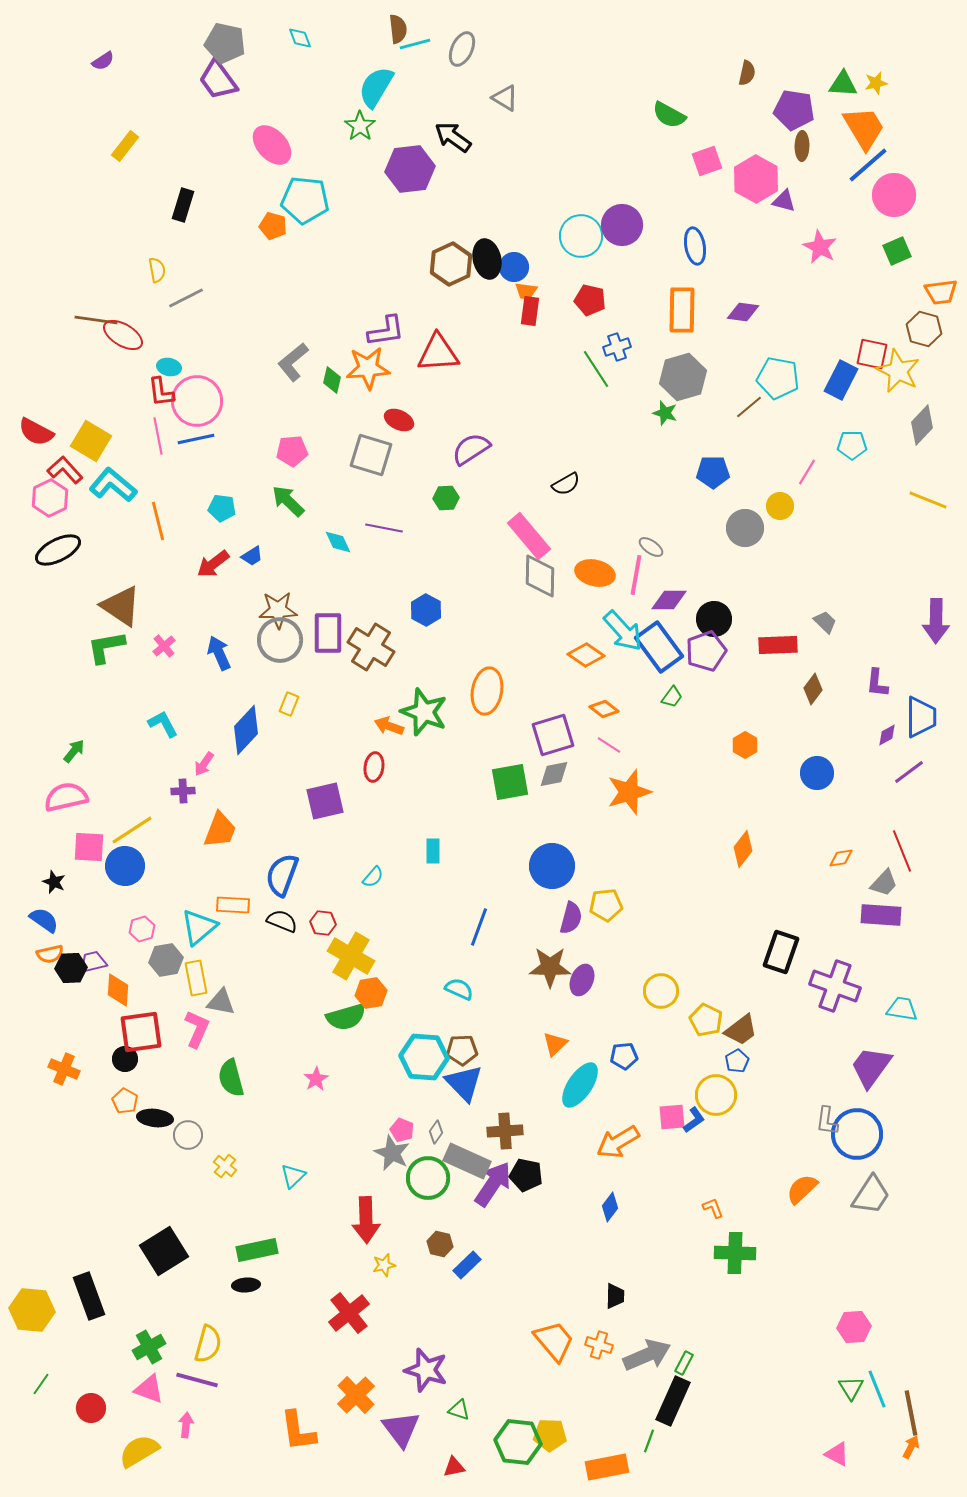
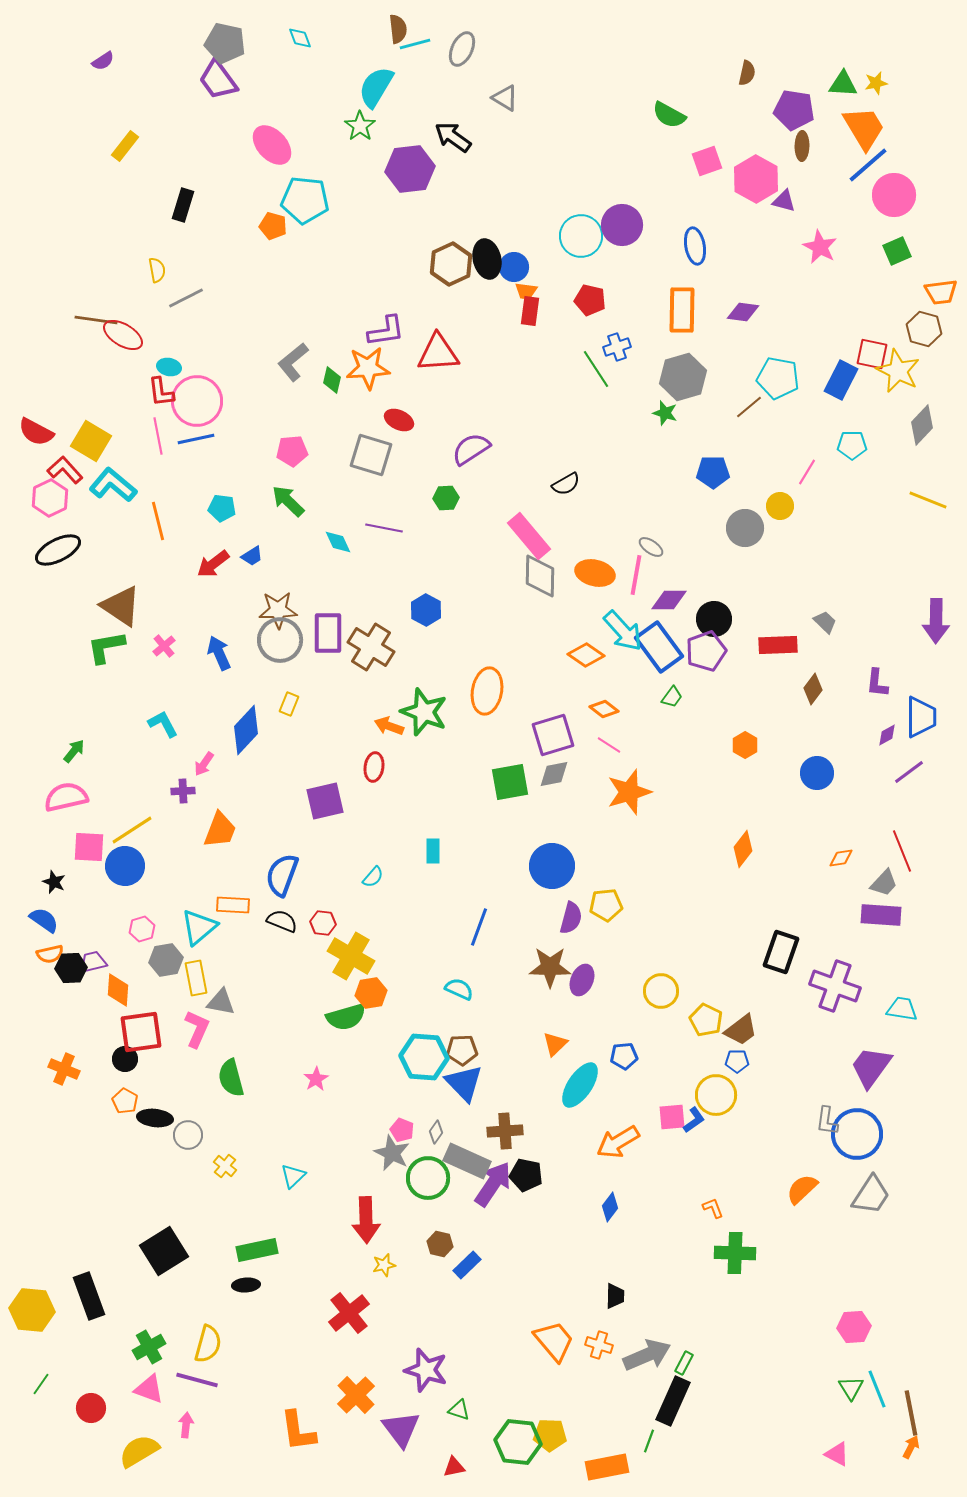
blue pentagon at (737, 1061): rotated 30 degrees clockwise
